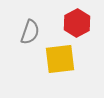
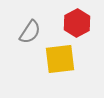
gray semicircle: rotated 15 degrees clockwise
